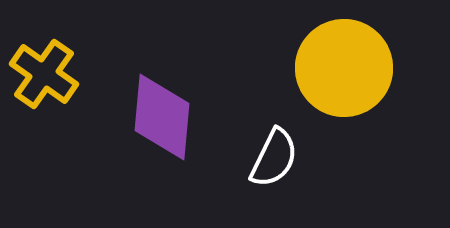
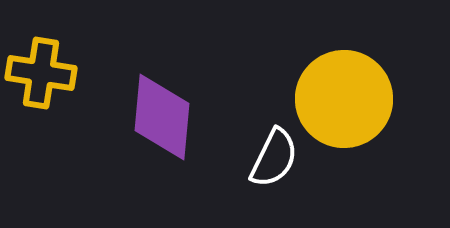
yellow circle: moved 31 px down
yellow cross: moved 3 px left, 1 px up; rotated 26 degrees counterclockwise
